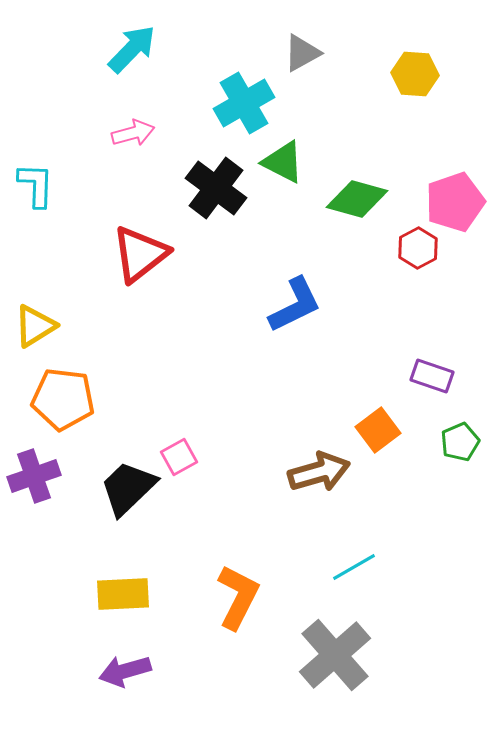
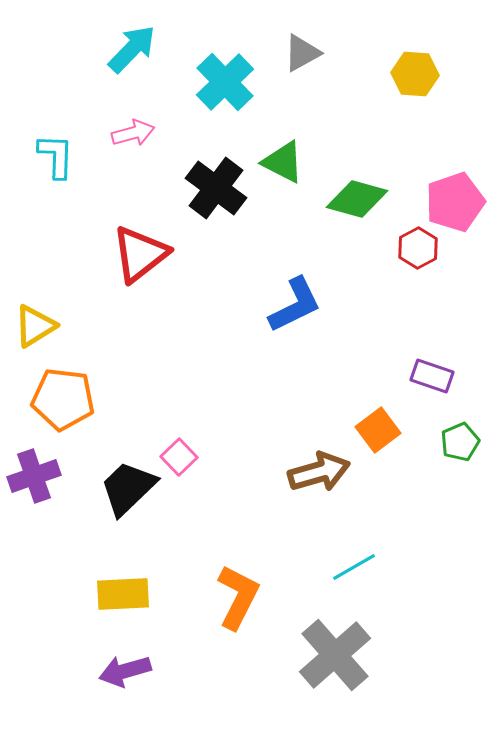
cyan cross: moved 19 px left, 21 px up; rotated 14 degrees counterclockwise
cyan L-shape: moved 20 px right, 29 px up
pink square: rotated 15 degrees counterclockwise
